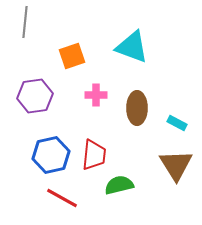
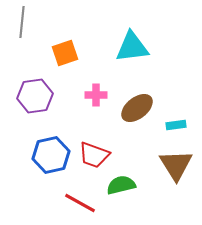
gray line: moved 3 px left
cyan triangle: rotated 27 degrees counterclockwise
orange square: moved 7 px left, 3 px up
brown ellipse: rotated 52 degrees clockwise
cyan rectangle: moved 1 px left, 2 px down; rotated 36 degrees counterclockwise
red trapezoid: rotated 104 degrees clockwise
green semicircle: moved 2 px right
red line: moved 18 px right, 5 px down
